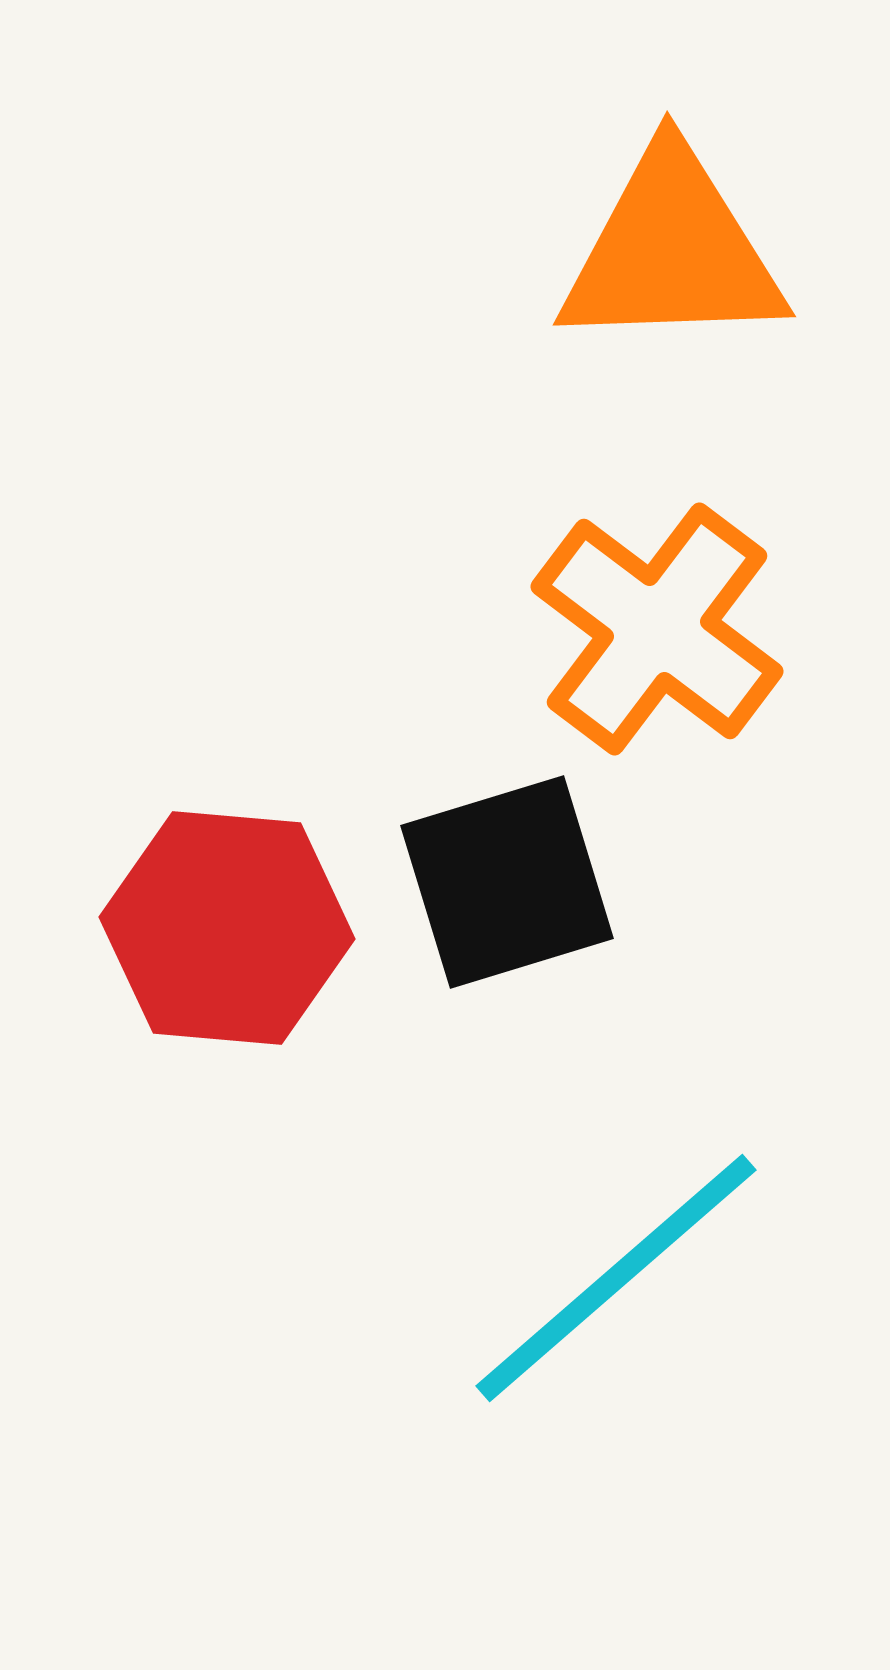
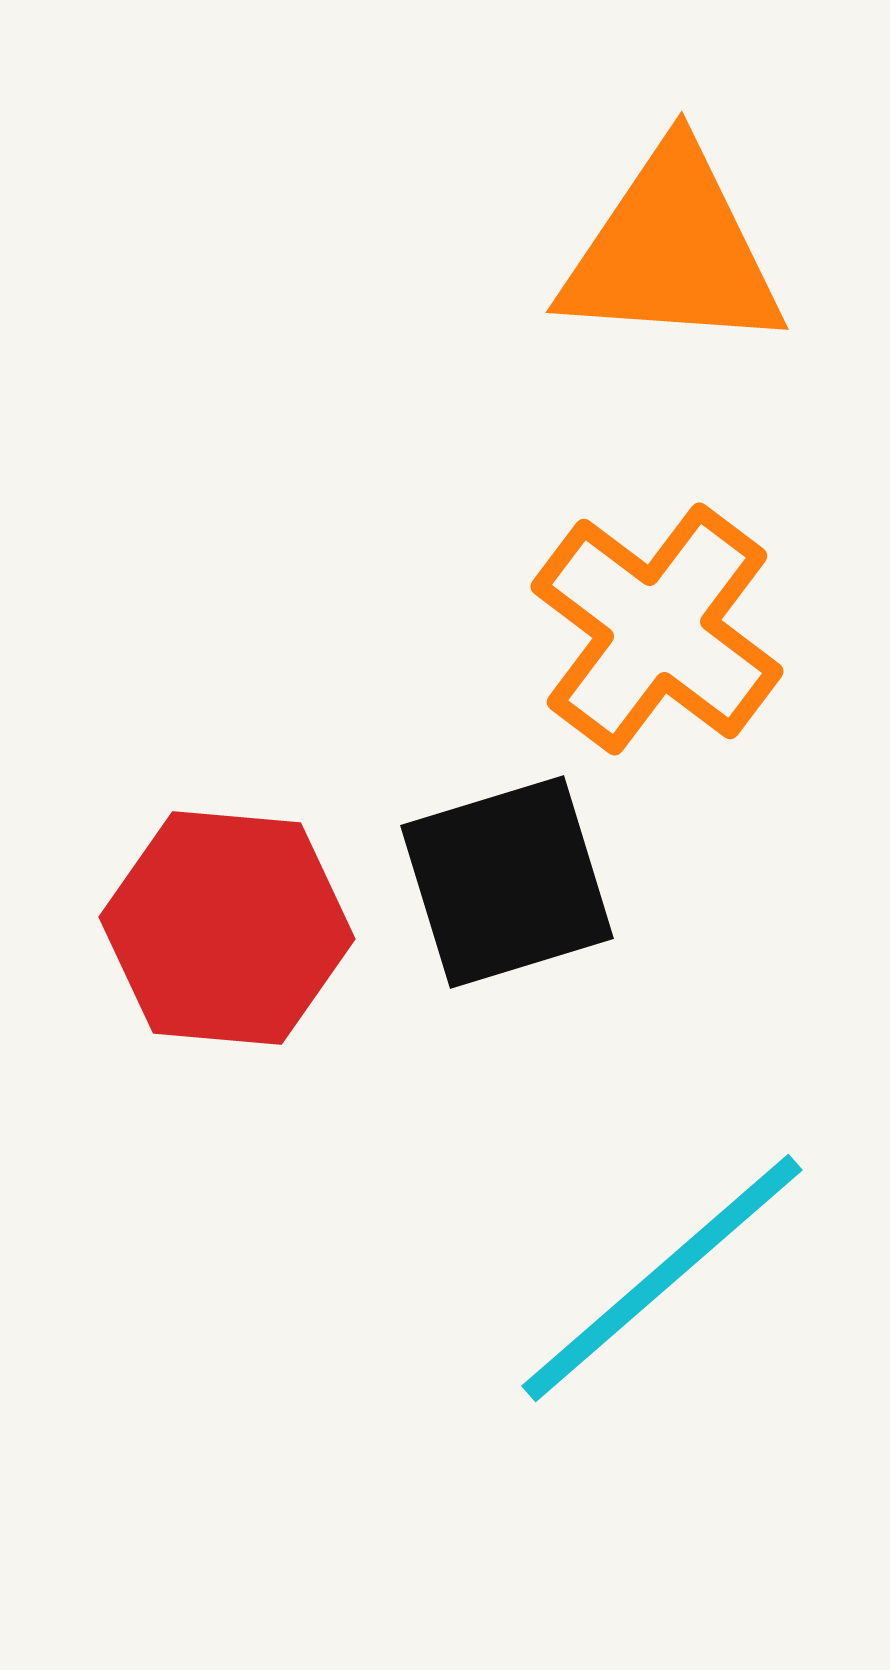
orange triangle: rotated 6 degrees clockwise
cyan line: moved 46 px right
